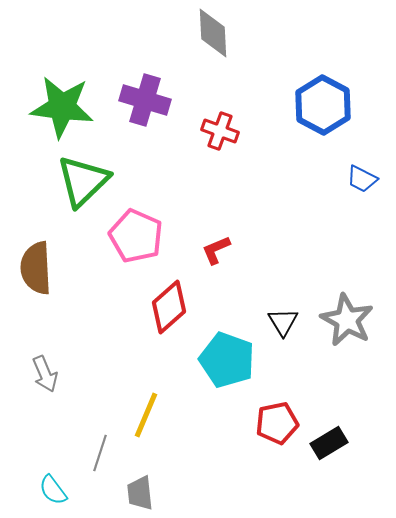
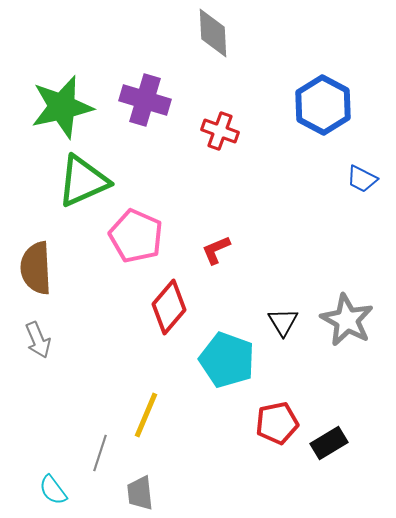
green star: rotated 20 degrees counterclockwise
green triangle: rotated 20 degrees clockwise
red diamond: rotated 8 degrees counterclockwise
gray arrow: moved 7 px left, 34 px up
